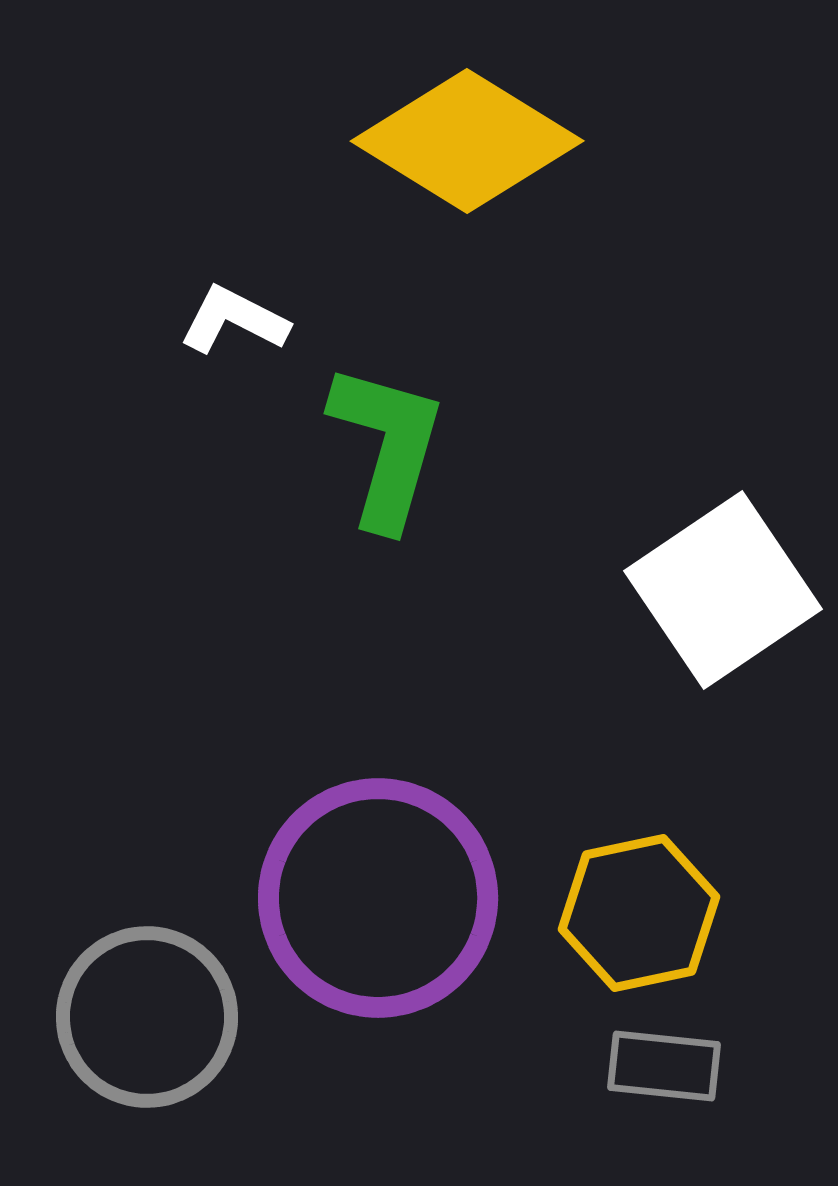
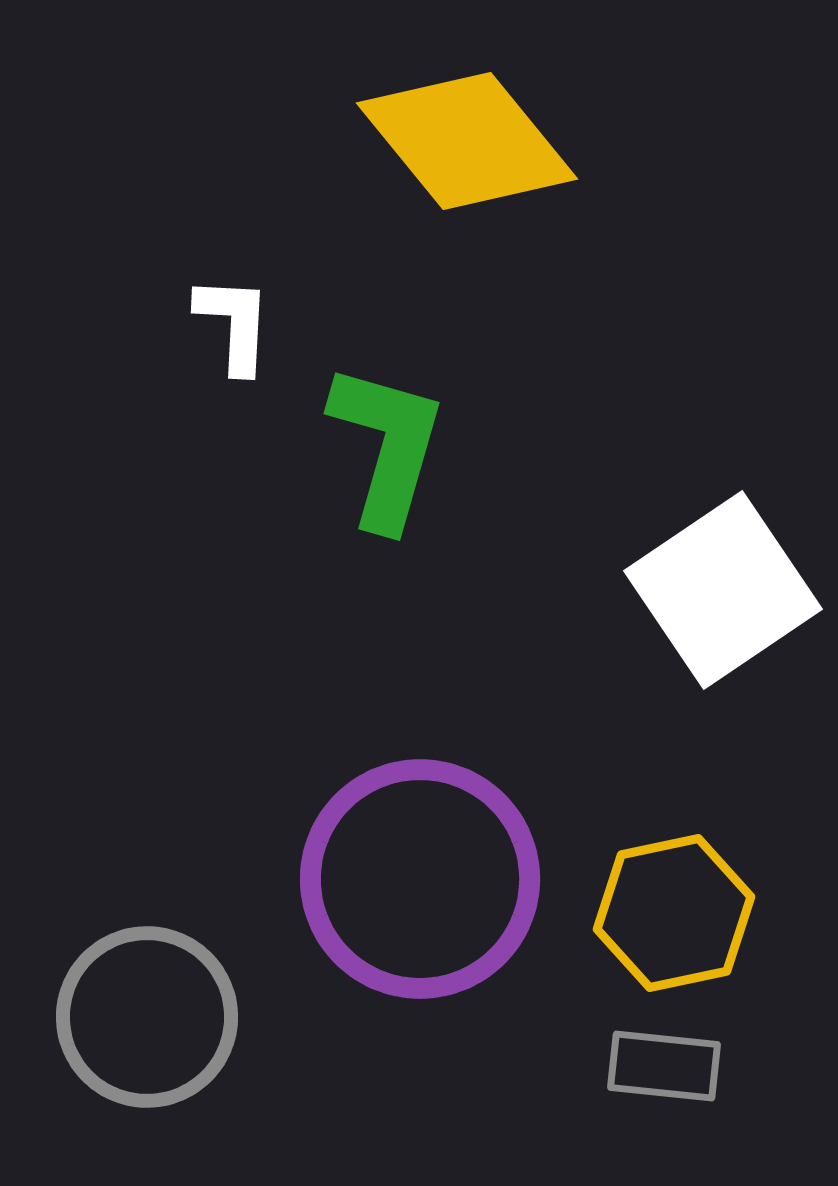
yellow diamond: rotated 19 degrees clockwise
white L-shape: moved 4 px down; rotated 66 degrees clockwise
purple circle: moved 42 px right, 19 px up
yellow hexagon: moved 35 px right
